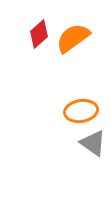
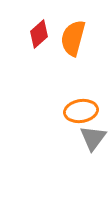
orange semicircle: rotated 39 degrees counterclockwise
gray triangle: moved 5 px up; rotated 32 degrees clockwise
